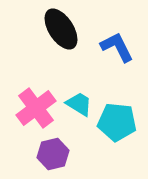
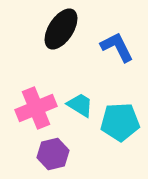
black ellipse: rotated 66 degrees clockwise
cyan trapezoid: moved 1 px right, 1 px down
pink cross: rotated 15 degrees clockwise
cyan pentagon: moved 3 px right; rotated 9 degrees counterclockwise
